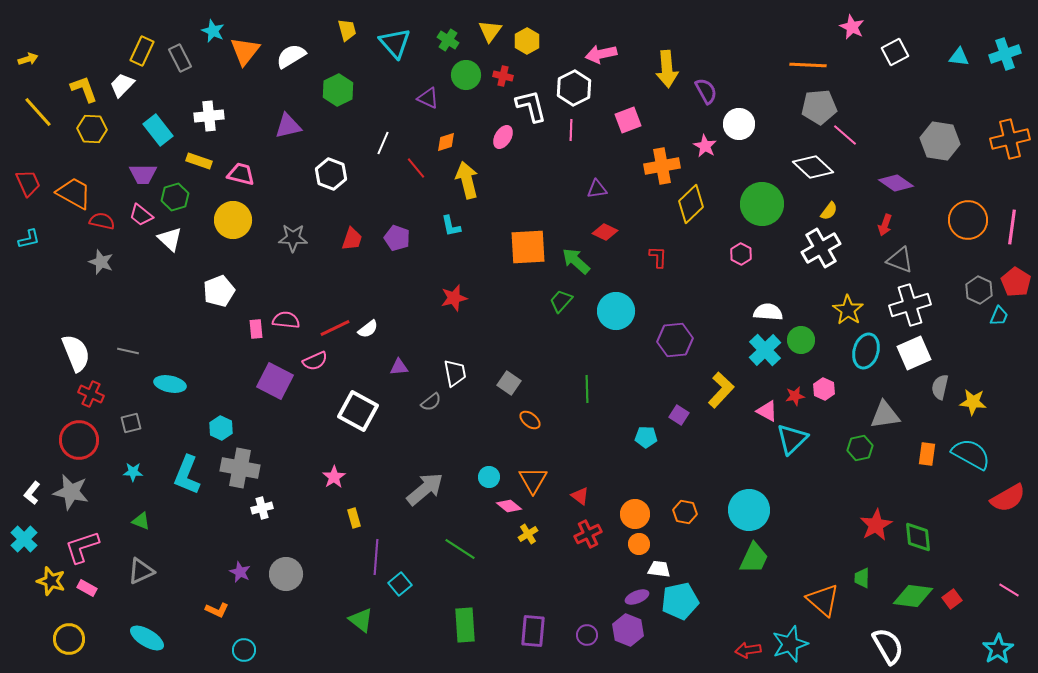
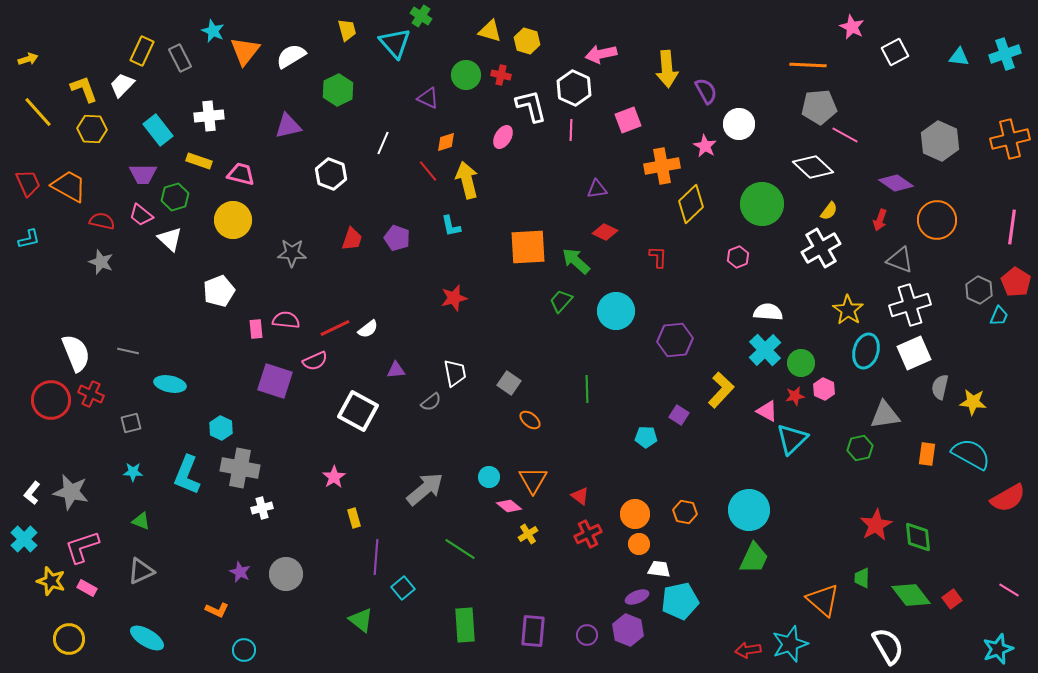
yellow triangle at (490, 31): rotated 50 degrees counterclockwise
green cross at (448, 40): moved 27 px left, 24 px up
yellow hexagon at (527, 41): rotated 15 degrees counterclockwise
red cross at (503, 76): moved 2 px left, 1 px up
white hexagon at (574, 88): rotated 8 degrees counterclockwise
pink line at (845, 135): rotated 12 degrees counterclockwise
gray hexagon at (940, 141): rotated 15 degrees clockwise
red line at (416, 168): moved 12 px right, 3 px down
orange trapezoid at (74, 193): moved 5 px left, 7 px up
orange circle at (968, 220): moved 31 px left
red arrow at (885, 225): moved 5 px left, 5 px up
gray star at (293, 238): moved 1 px left, 15 px down
pink hexagon at (741, 254): moved 3 px left, 3 px down; rotated 10 degrees clockwise
green circle at (801, 340): moved 23 px down
purple triangle at (399, 367): moved 3 px left, 3 px down
purple square at (275, 381): rotated 9 degrees counterclockwise
red circle at (79, 440): moved 28 px left, 40 px up
cyan square at (400, 584): moved 3 px right, 4 px down
green diamond at (913, 596): moved 2 px left, 1 px up; rotated 45 degrees clockwise
cyan star at (998, 649): rotated 12 degrees clockwise
